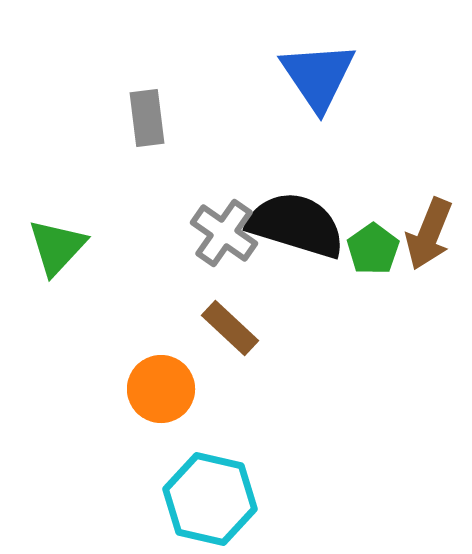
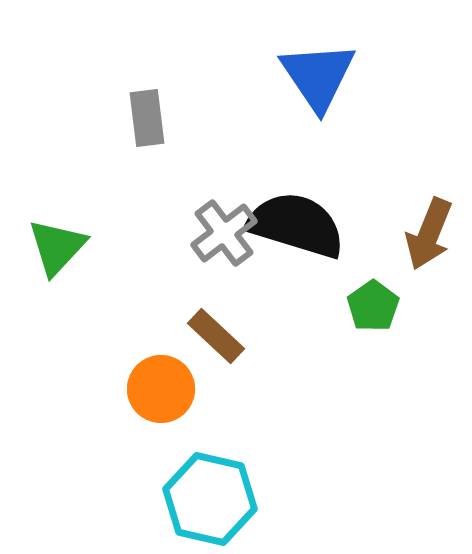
gray cross: rotated 18 degrees clockwise
green pentagon: moved 57 px down
brown rectangle: moved 14 px left, 8 px down
